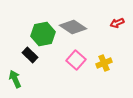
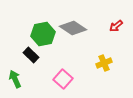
red arrow: moved 1 px left, 3 px down; rotated 16 degrees counterclockwise
gray diamond: moved 1 px down
black rectangle: moved 1 px right
pink square: moved 13 px left, 19 px down
